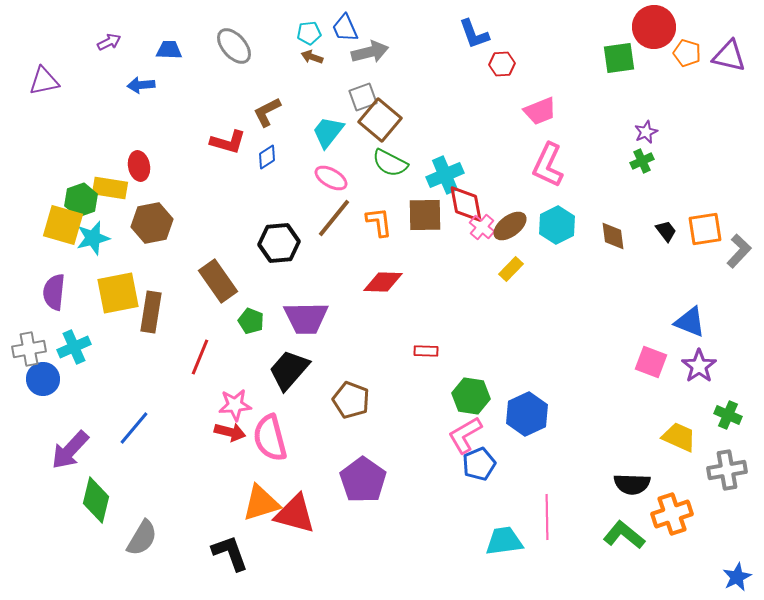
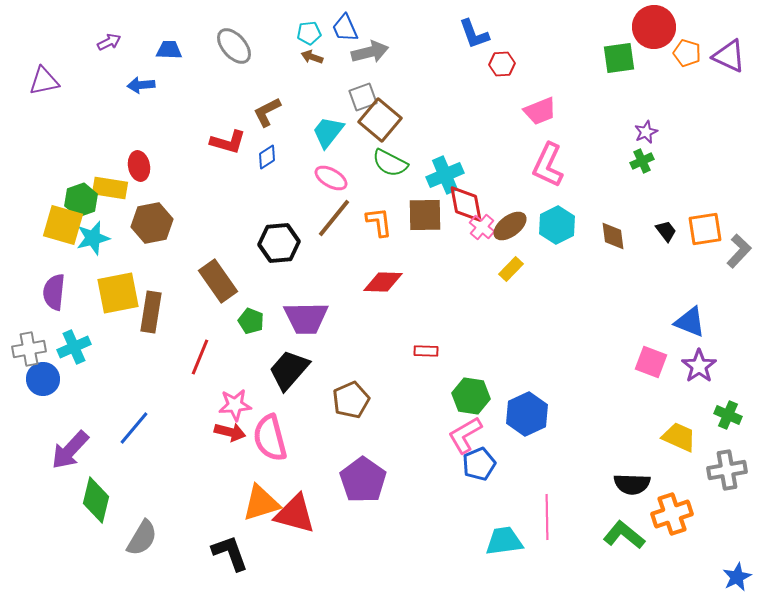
purple triangle at (729, 56): rotated 12 degrees clockwise
brown pentagon at (351, 400): rotated 27 degrees clockwise
